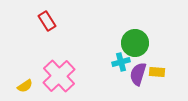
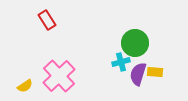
red rectangle: moved 1 px up
yellow rectangle: moved 2 px left
